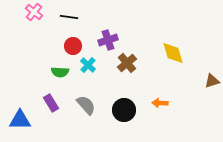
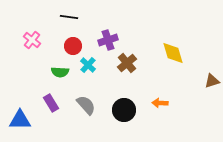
pink cross: moved 2 px left, 28 px down
